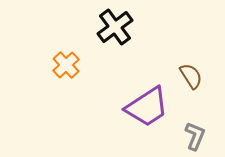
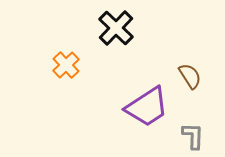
black cross: moved 1 px right, 1 px down; rotated 9 degrees counterclockwise
brown semicircle: moved 1 px left
gray L-shape: moved 2 px left; rotated 20 degrees counterclockwise
